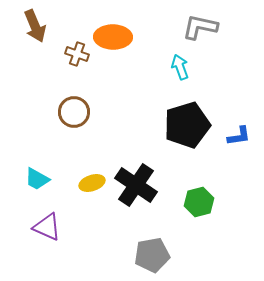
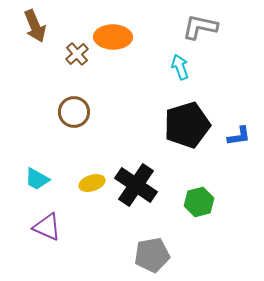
brown cross: rotated 30 degrees clockwise
